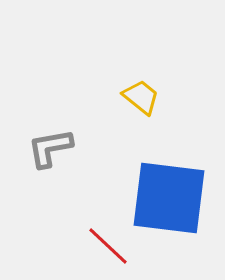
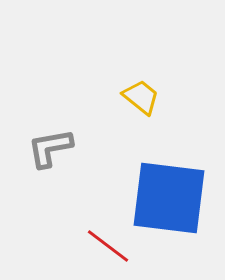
red line: rotated 6 degrees counterclockwise
